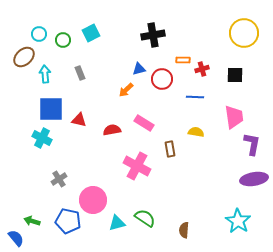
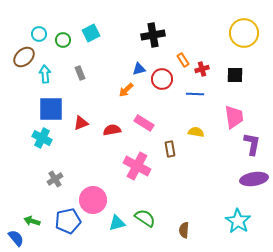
orange rectangle: rotated 56 degrees clockwise
blue line: moved 3 px up
red triangle: moved 2 px right, 3 px down; rotated 35 degrees counterclockwise
gray cross: moved 4 px left
blue pentagon: rotated 25 degrees counterclockwise
